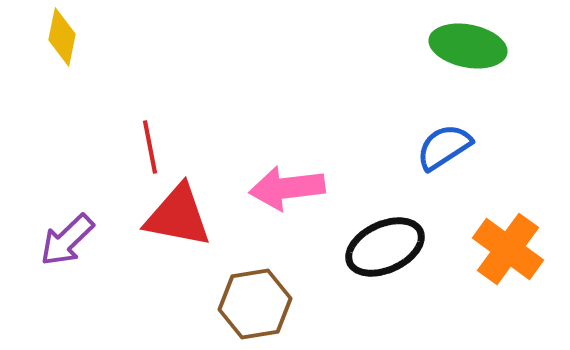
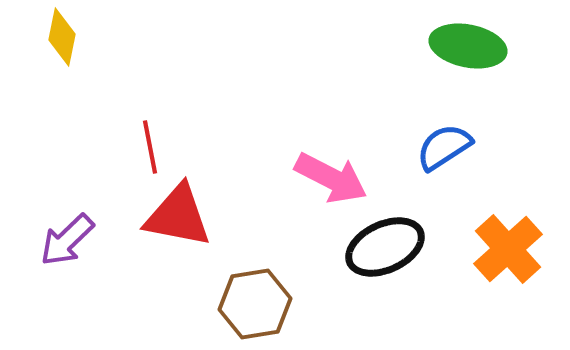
pink arrow: moved 44 px right, 10 px up; rotated 146 degrees counterclockwise
orange cross: rotated 12 degrees clockwise
